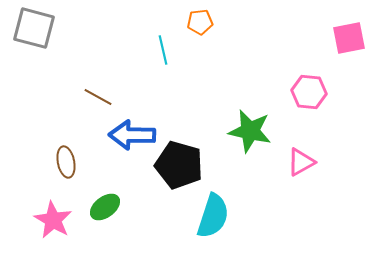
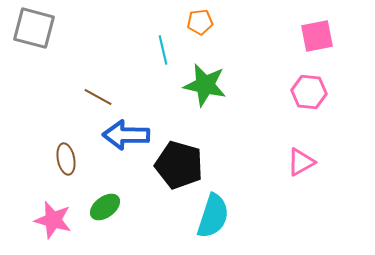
pink square: moved 32 px left, 2 px up
green star: moved 45 px left, 46 px up
blue arrow: moved 6 px left
brown ellipse: moved 3 px up
pink star: rotated 15 degrees counterclockwise
